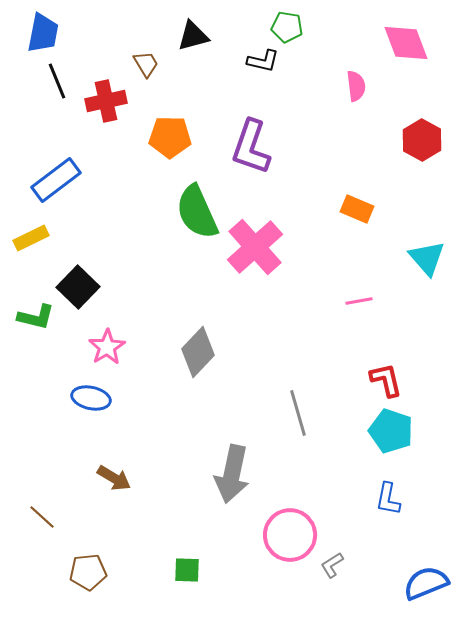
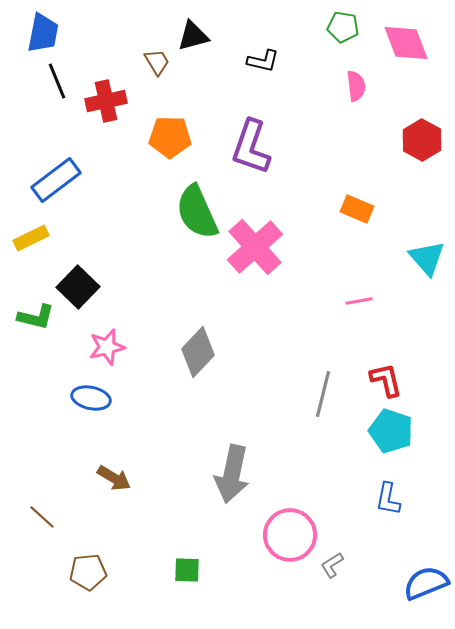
green pentagon: moved 56 px right
brown trapezoid: moved 11 px right, 2 px up
pink star: rotated 18 degrees clockwise
gray line: moved 25 px right, 19 px up; rotated 30 degrees clockwise
